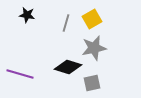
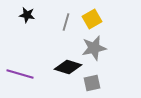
gray line: moved 1 px up
